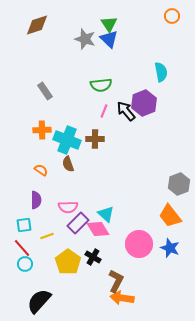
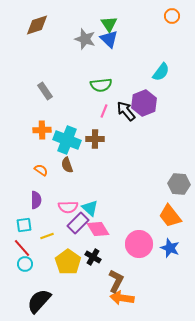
cyan semicircle: rotated 48 degrees clockwise
brown semicircle: moved 1 px left, 1 px down
gray hexagon: rotated 25 degrees clockwise
cyan triangle: moved 16 px left, 6 px up
